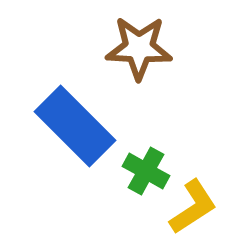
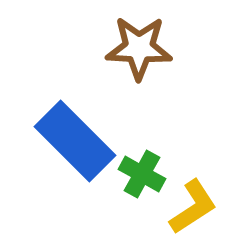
blue rectangle: moved 15 px down
green cross: moved 4 px left, 3 px down
